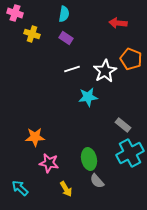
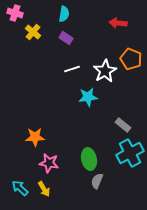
yellow cross: moved 1 px right, 2 px up; rotated 21 degrees clockwise
gray semicircle: rotated 63 degrees clockwise
yellow arrow: moved 22 px left
